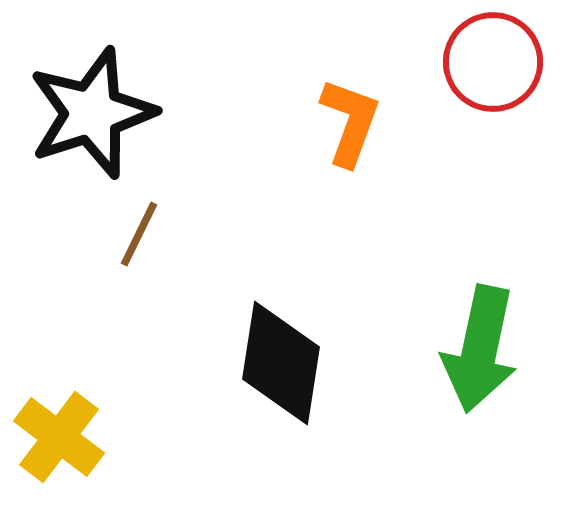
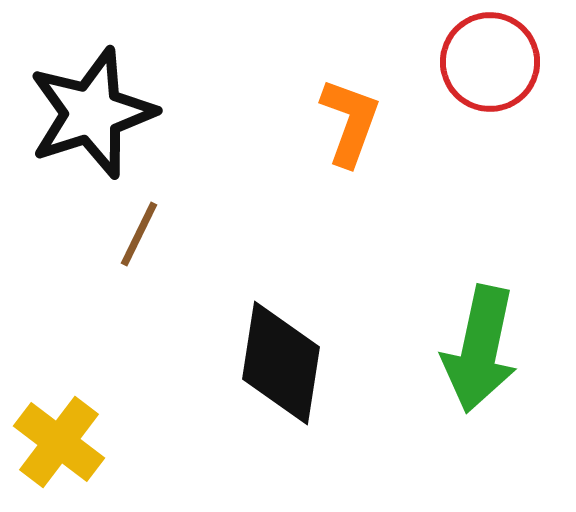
red circle: moved 3 px left
yellow cross: moved 5 px down
